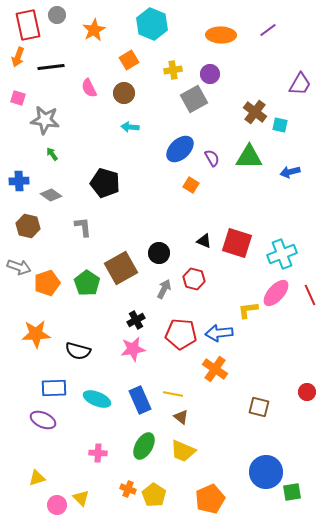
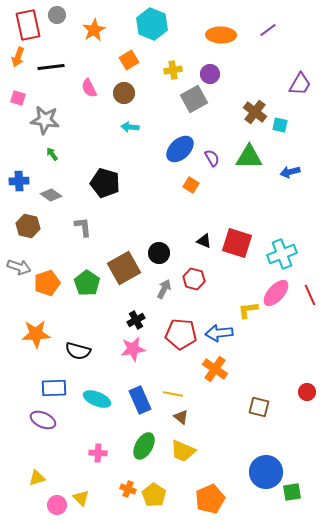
brown square at (121, 268): moved 3 px right
